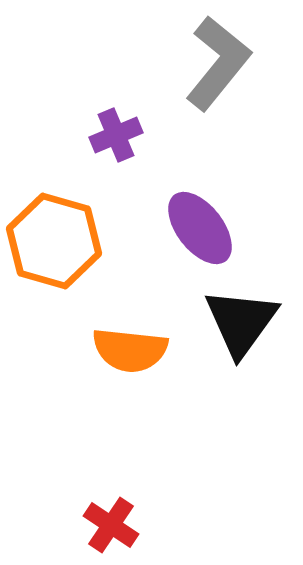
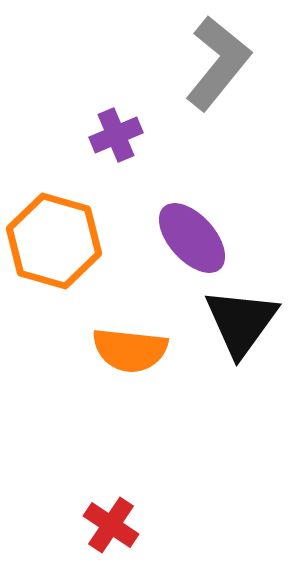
purple ellipse: moved 8 px left, 10 px down; rotated 4 degrees counterclockwise
